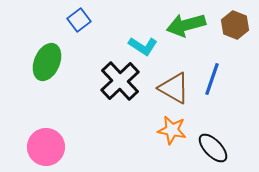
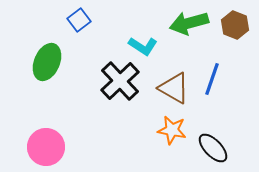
green arrow: moved 3 px right, 2 px up
